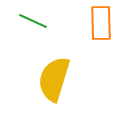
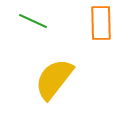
yellow semicircle: rotated 21 degrees clockwise
